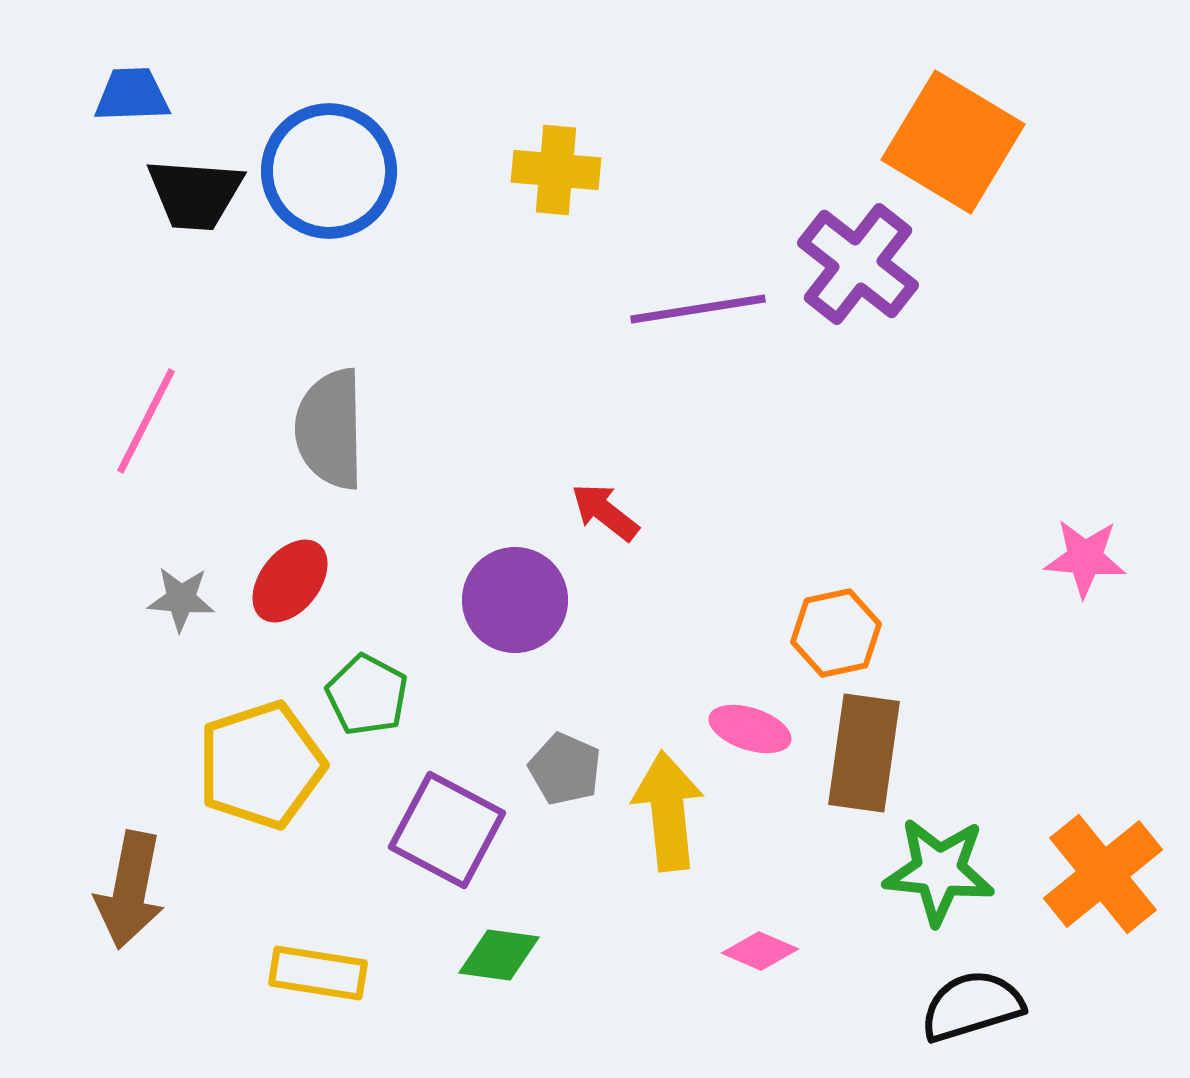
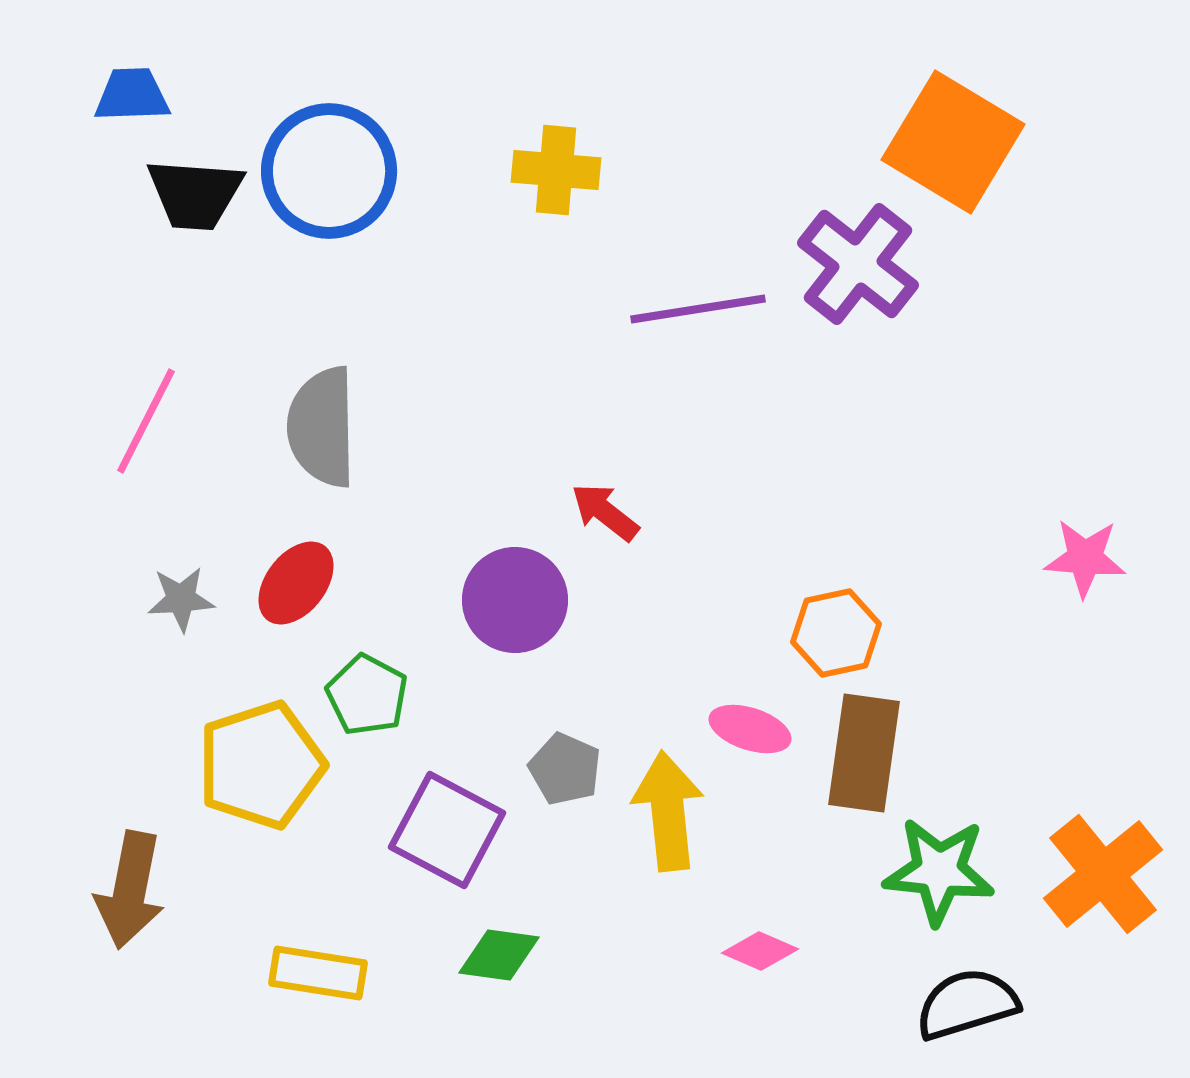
gray semicircle: moved 8 px left, 2 px up
red ellipse: moved 6 px right, 2 px down
gray star: rotated 8 degrees counterclockwise
black semicircle: moved 5 px left, 2 px up
